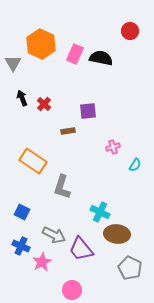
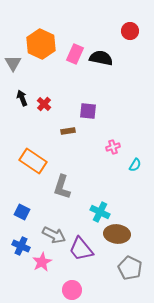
purple square: rotated 12 degrees clockwise
